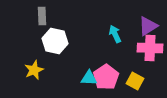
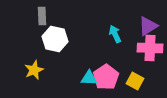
white hexagon: moved 2 px up
